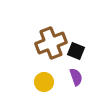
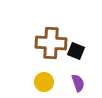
brown cross: rotated 24 degrees clockwise
purple semicircle: moved 2 px right, 6 px down
